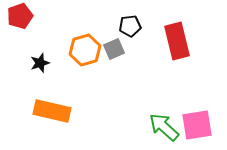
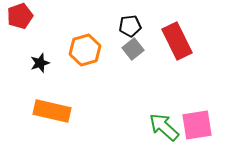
red rectangle: rotated 12 degrees counterclockwise
gray square: moved 19 px right; rotated 15 degrees counterclockwise
